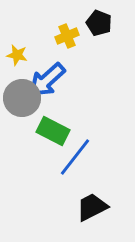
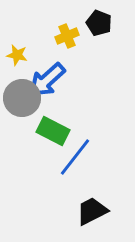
black trapezoid: moved 4 px down
